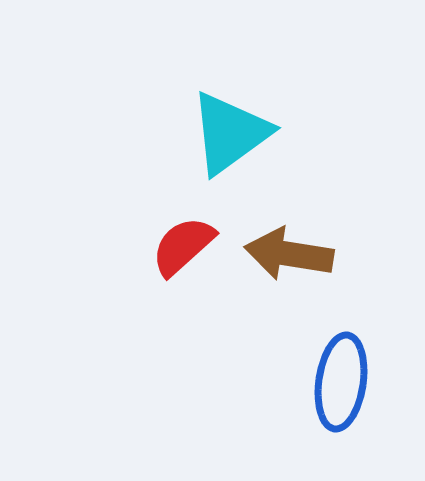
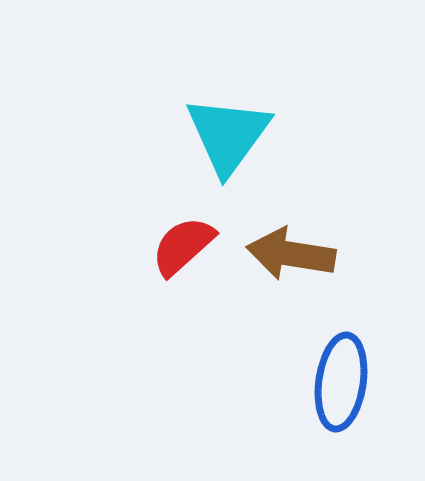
cyan triangle: moved 2 px left, 2 px down; rotated 18 degrees counterclockwise
brown arrow: moved 2 px right
